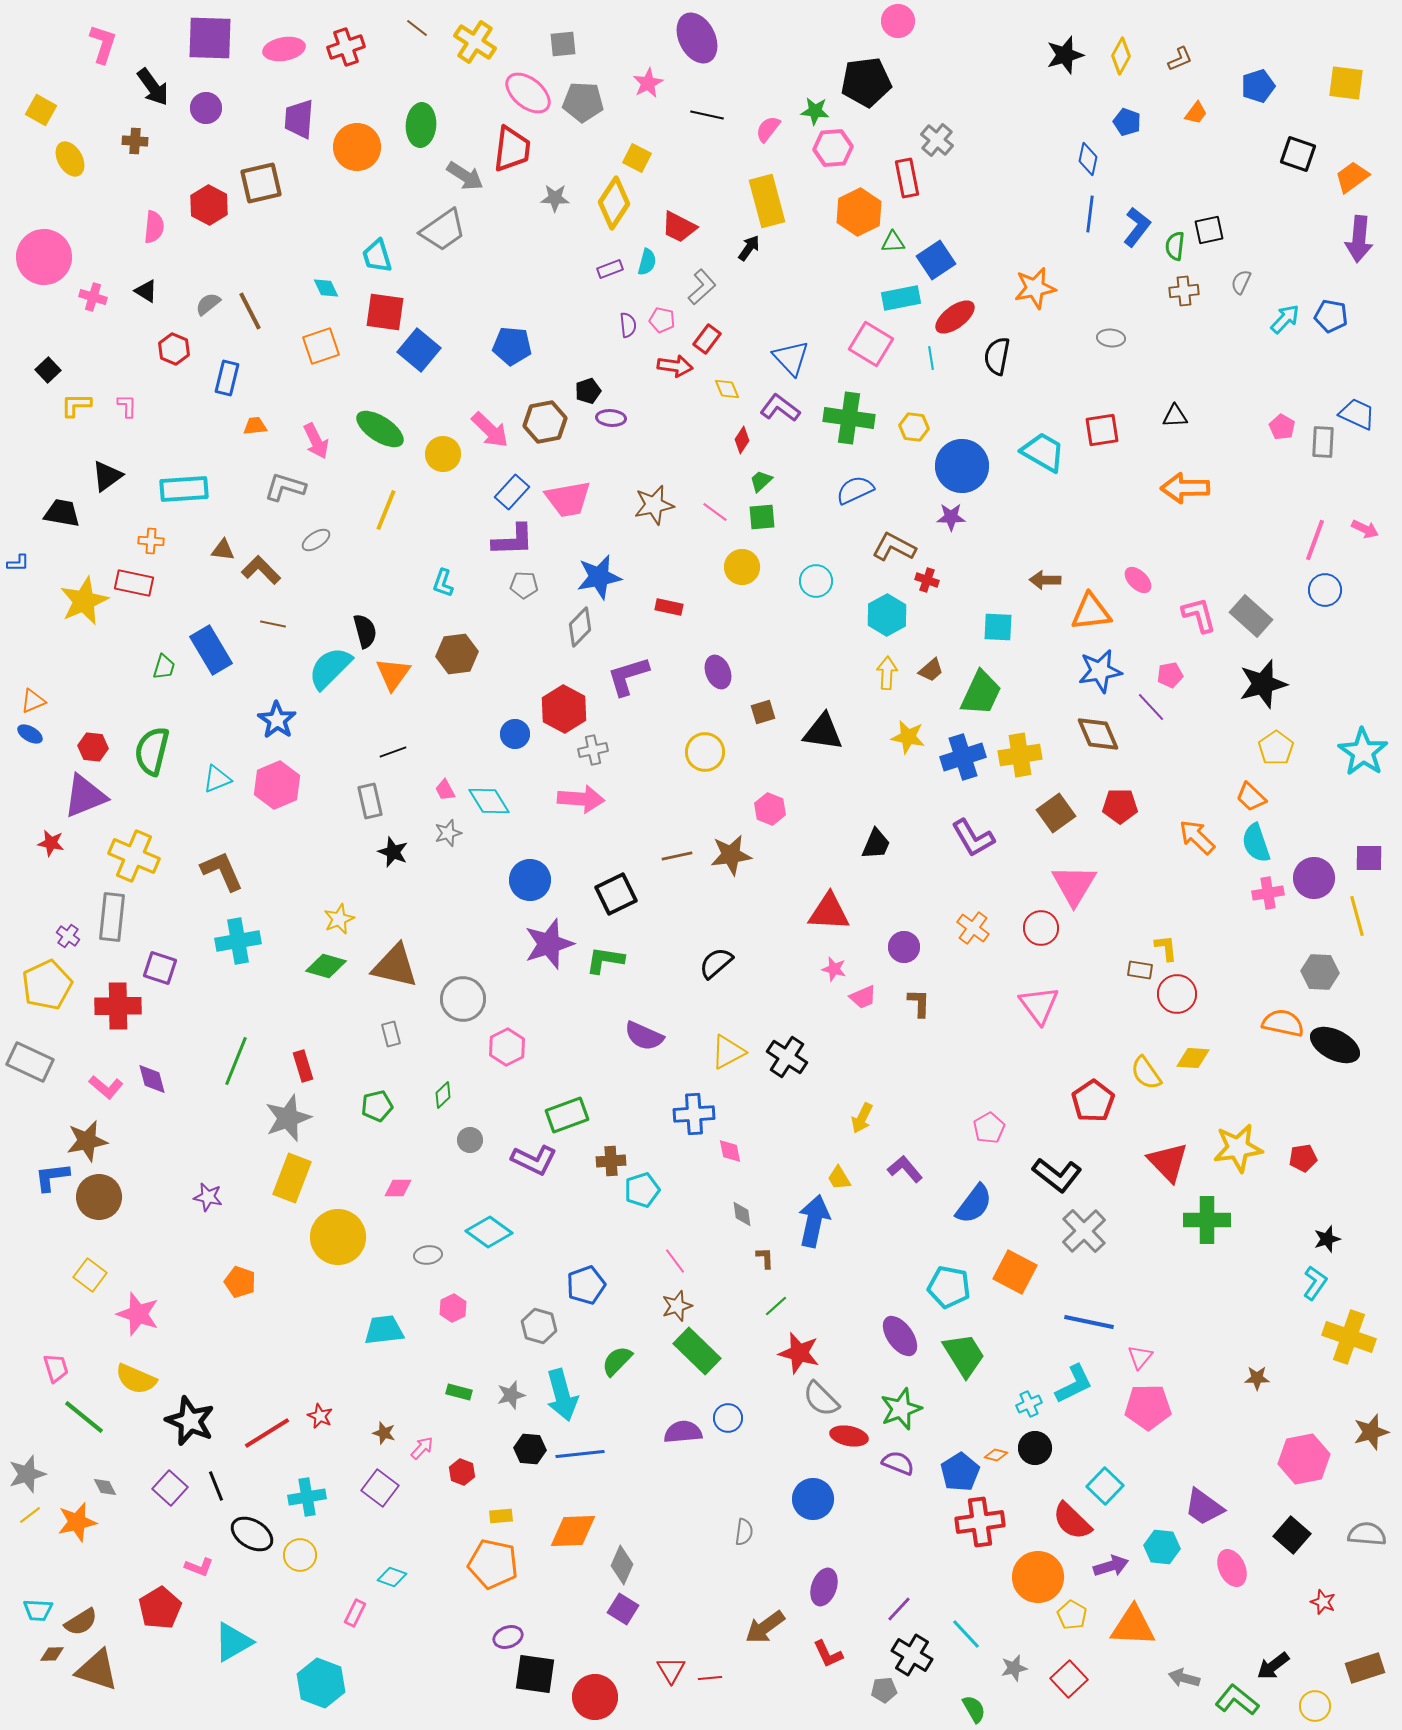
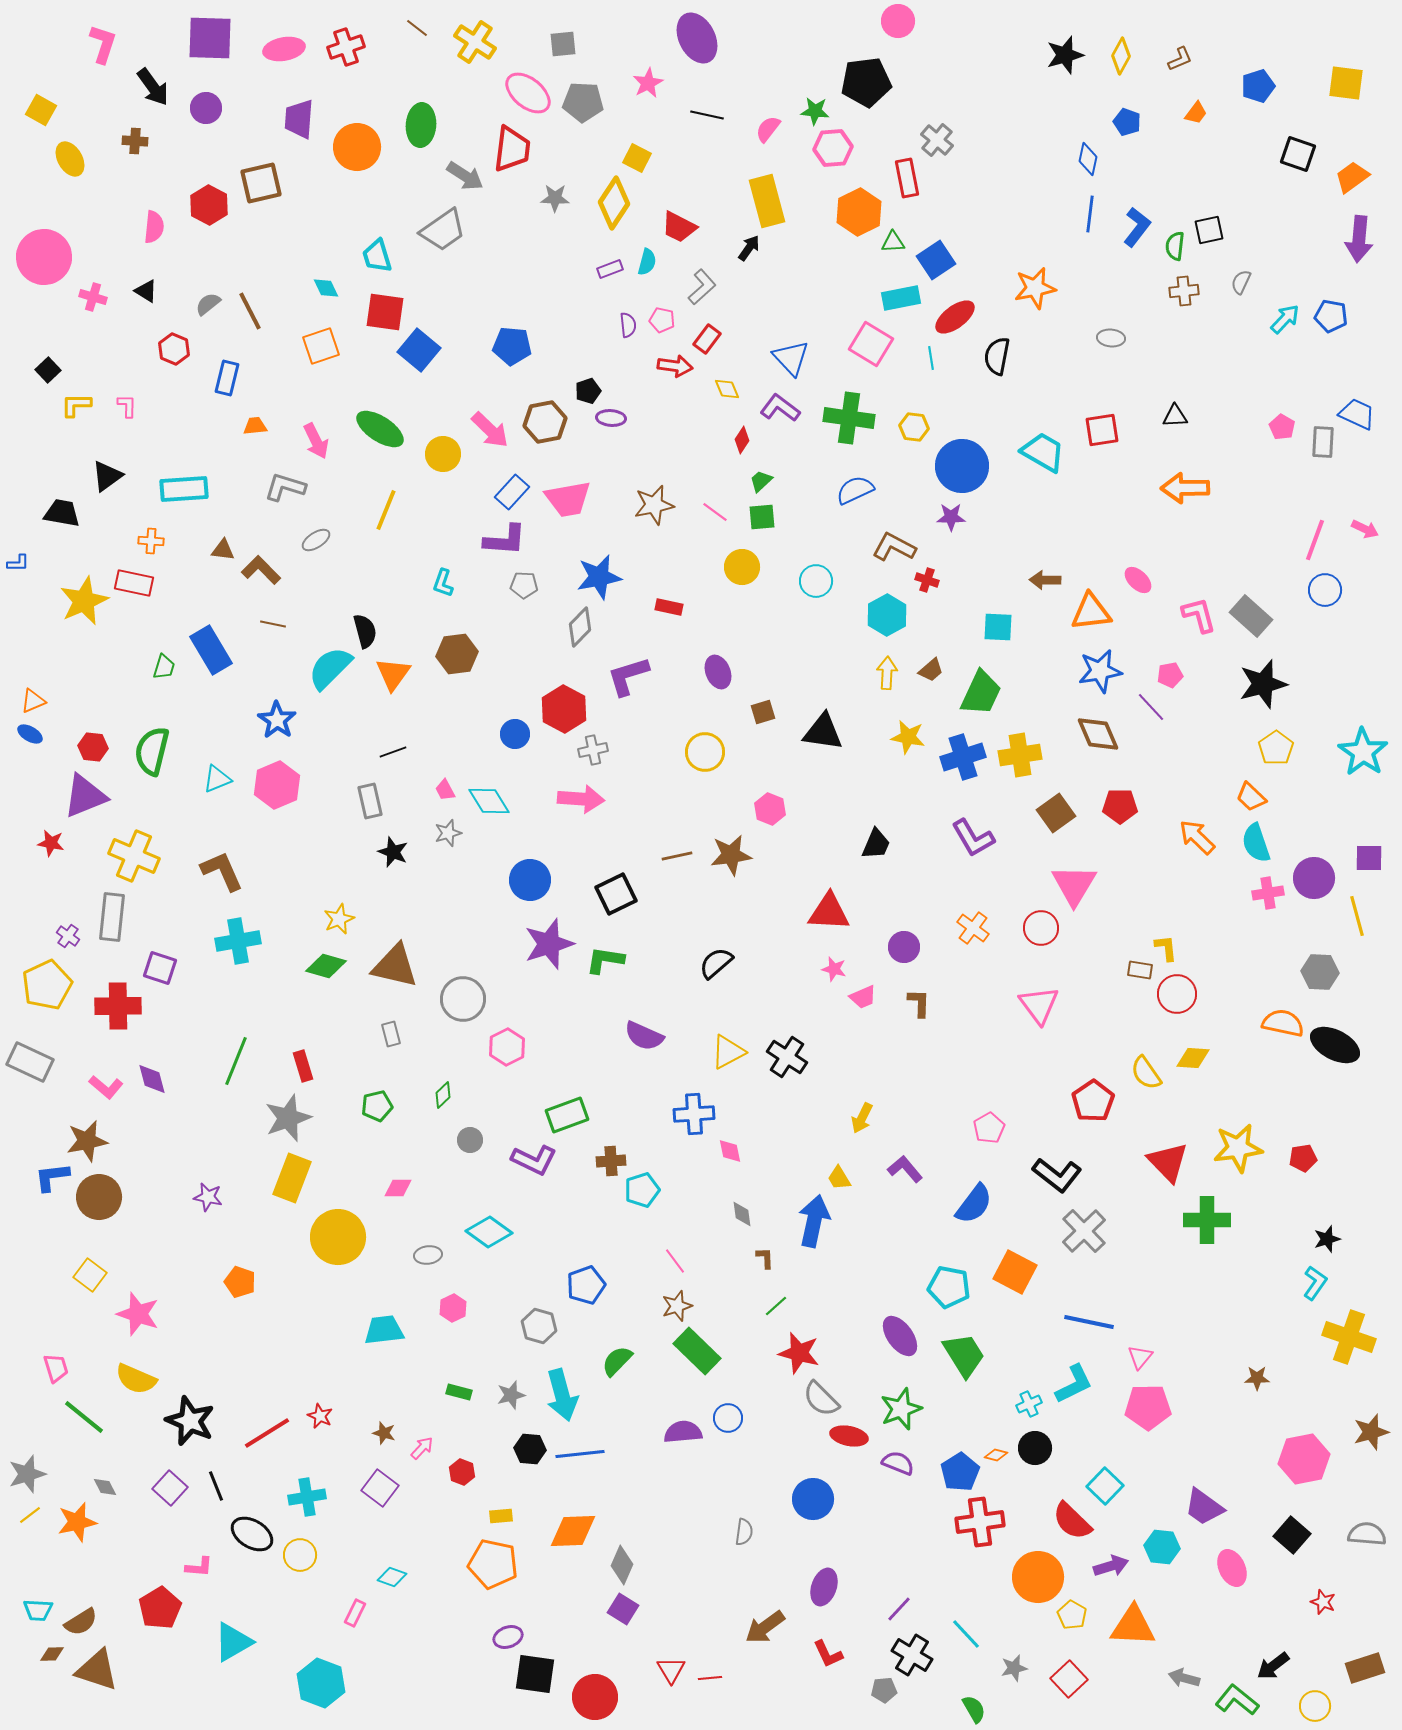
purple L-shape at (513, 540): moved 8 px left; rotated 6 degrees clockwise
pink L-shape at (199, 1567): rotated 16 degrees counterclockwise
